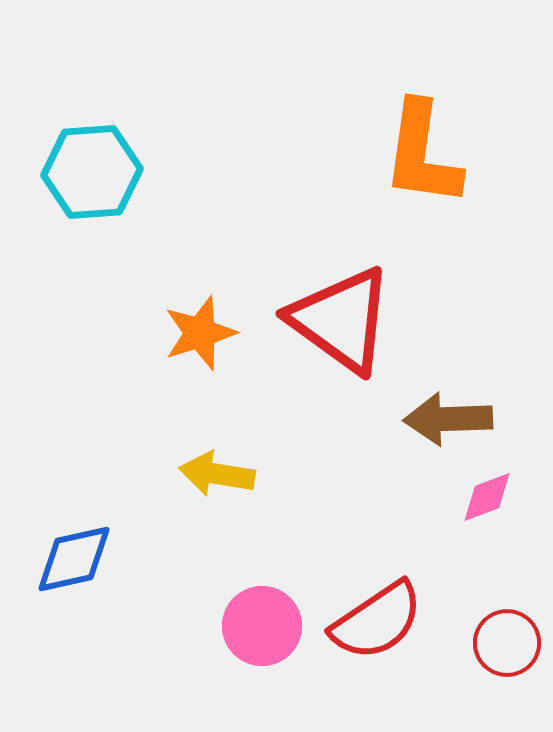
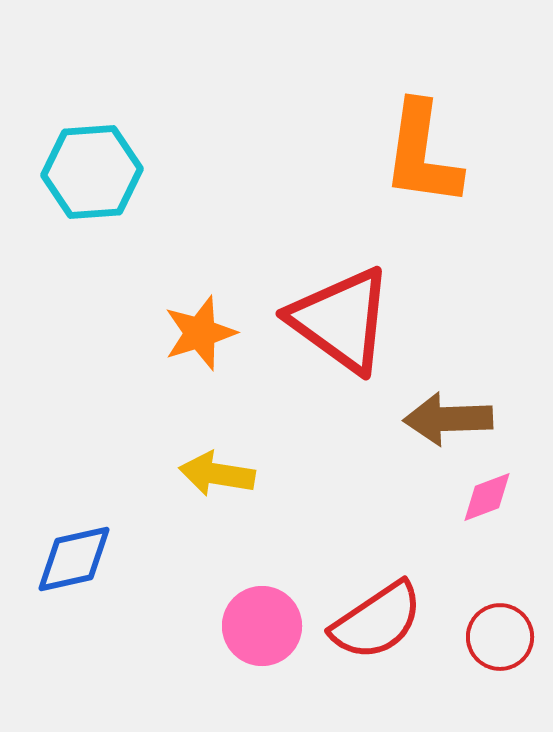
red circle: moved 7 px left, 6 px up
